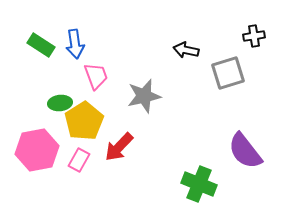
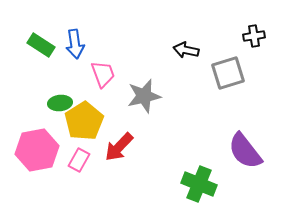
pink trapezoid: moved 7 px right, 2 px up
